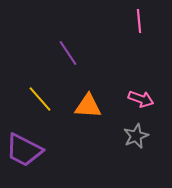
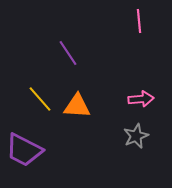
pink arrow: rotated 25 degrees counterclockwise
orange triangle: moved 11 px left
